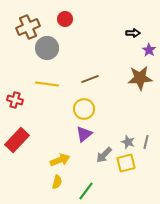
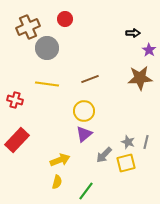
yellow circle: moved 2 px down
